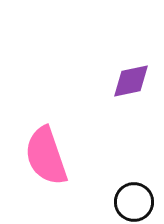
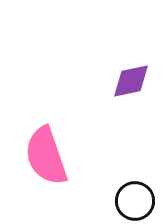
black circle: moved 1 px right, 1 px up
